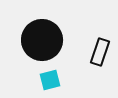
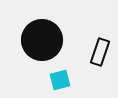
cyan square: moved 10 px right
